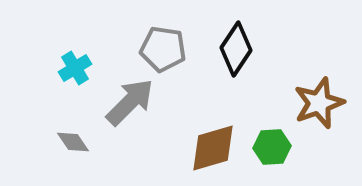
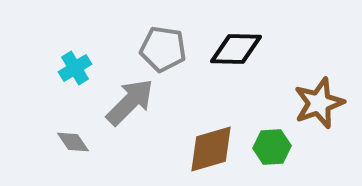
black diamond: rotated 58 degrees clockwise
brown diamond: moved 2 px left, 1 px down
